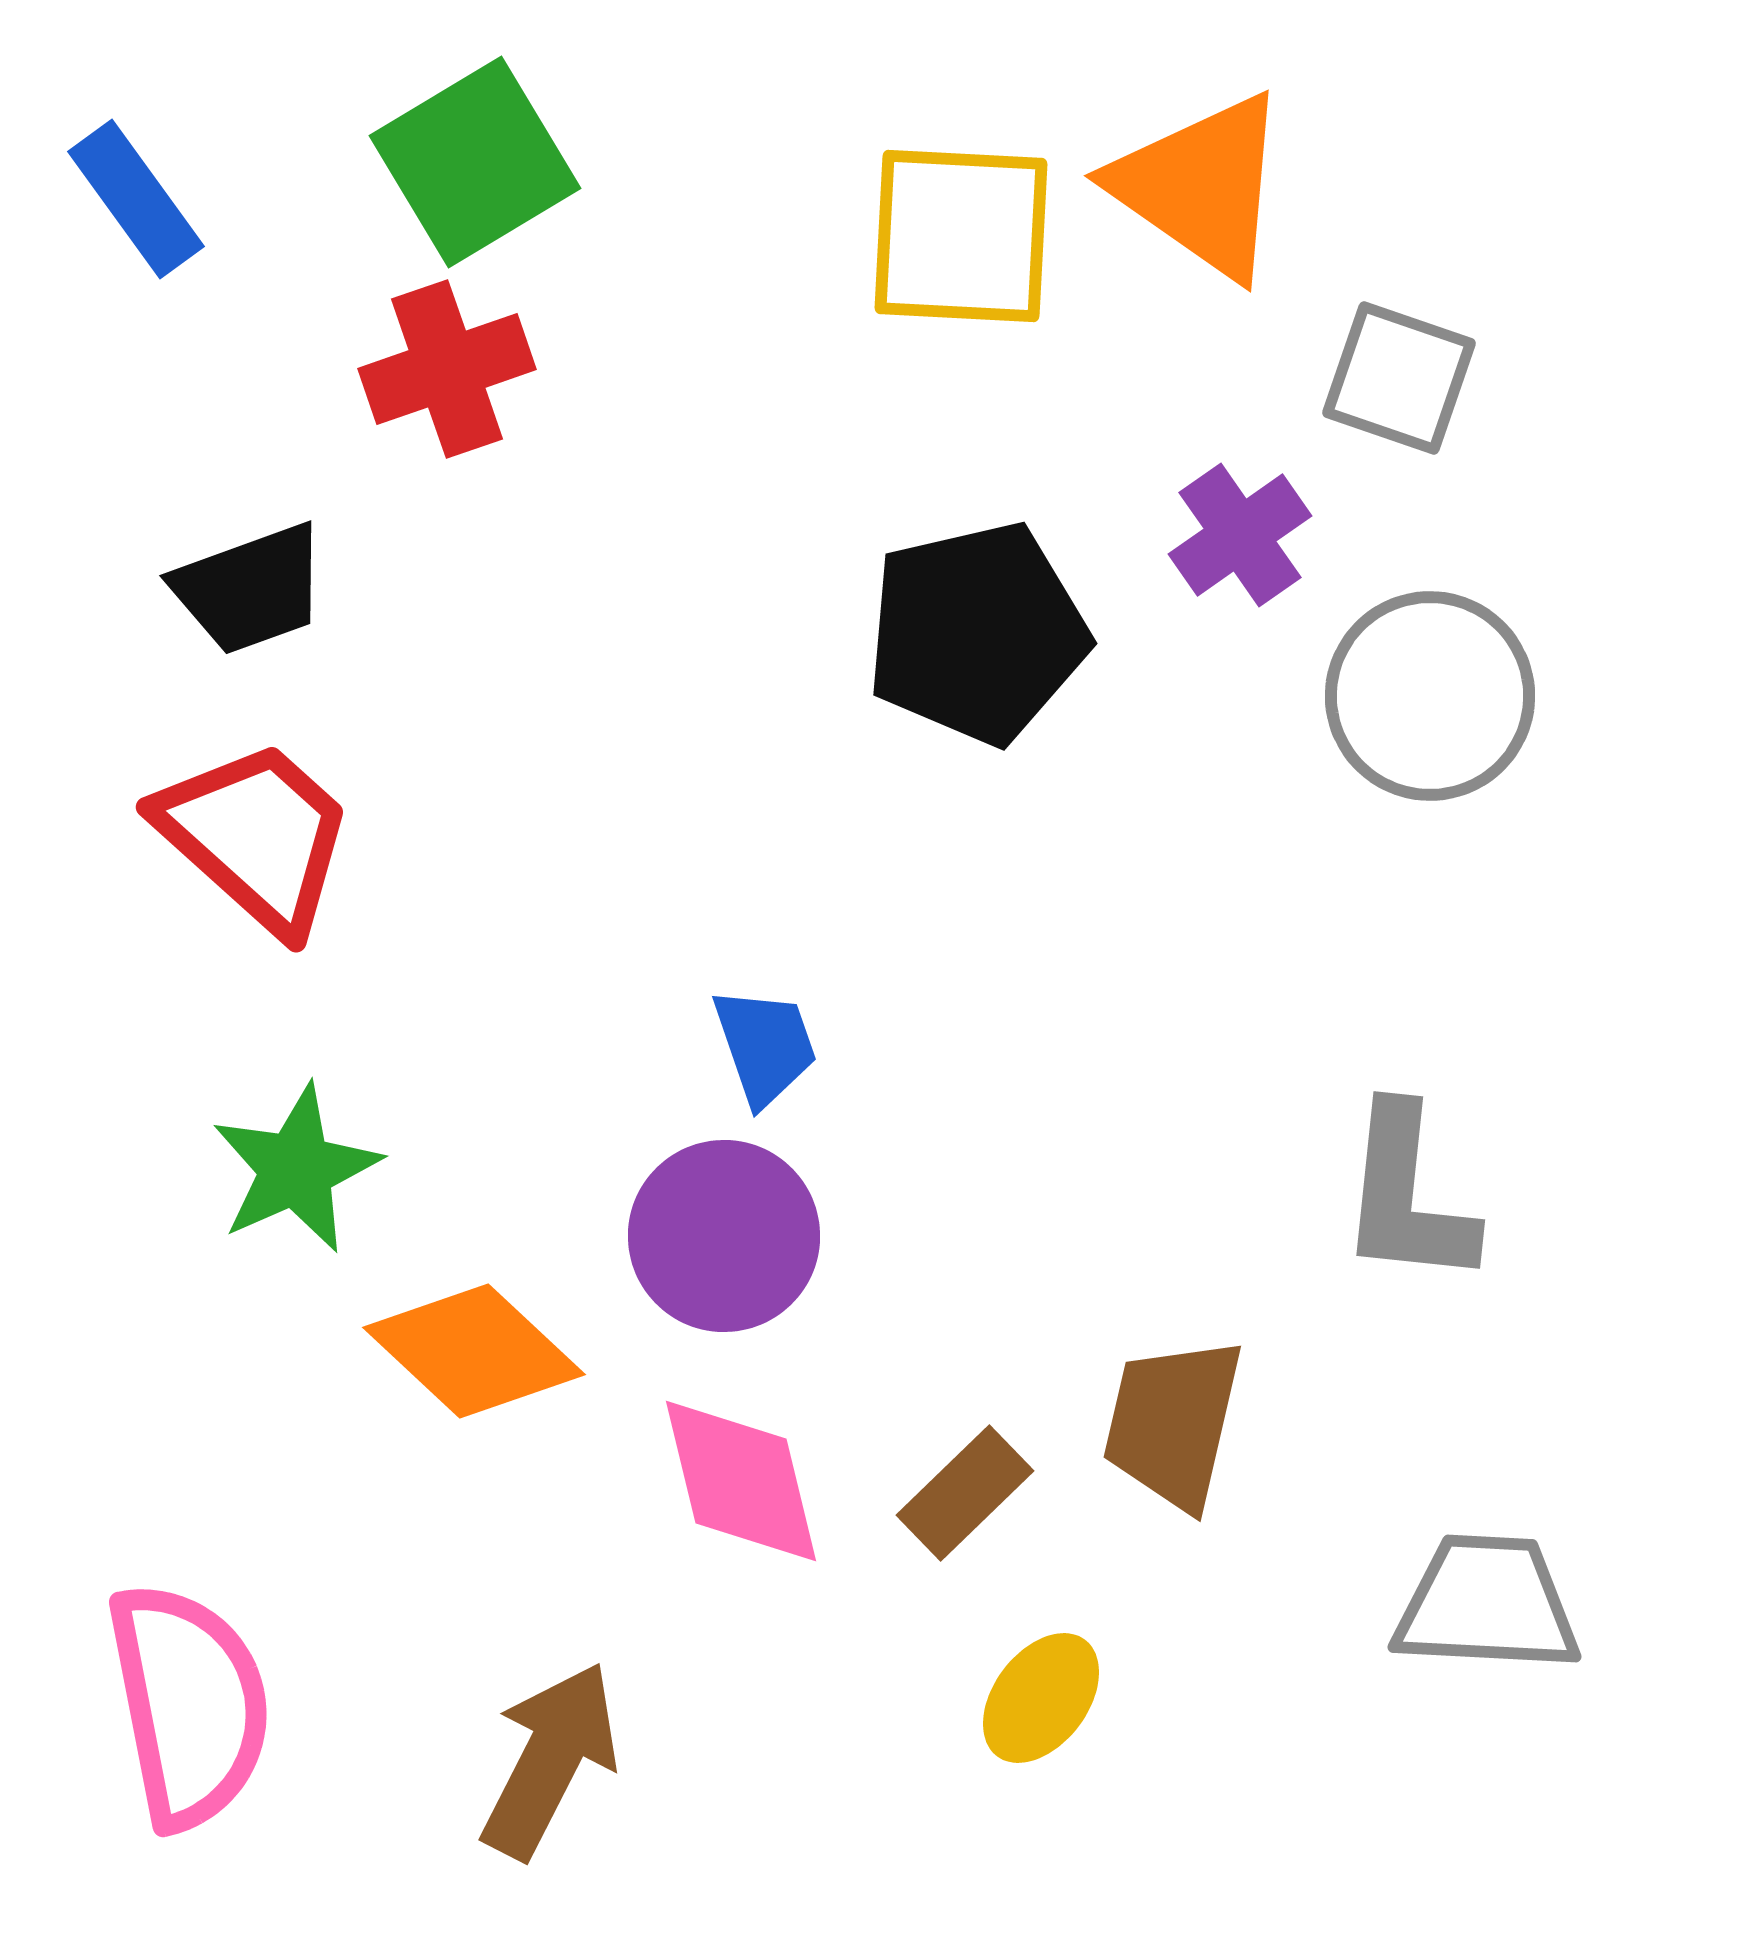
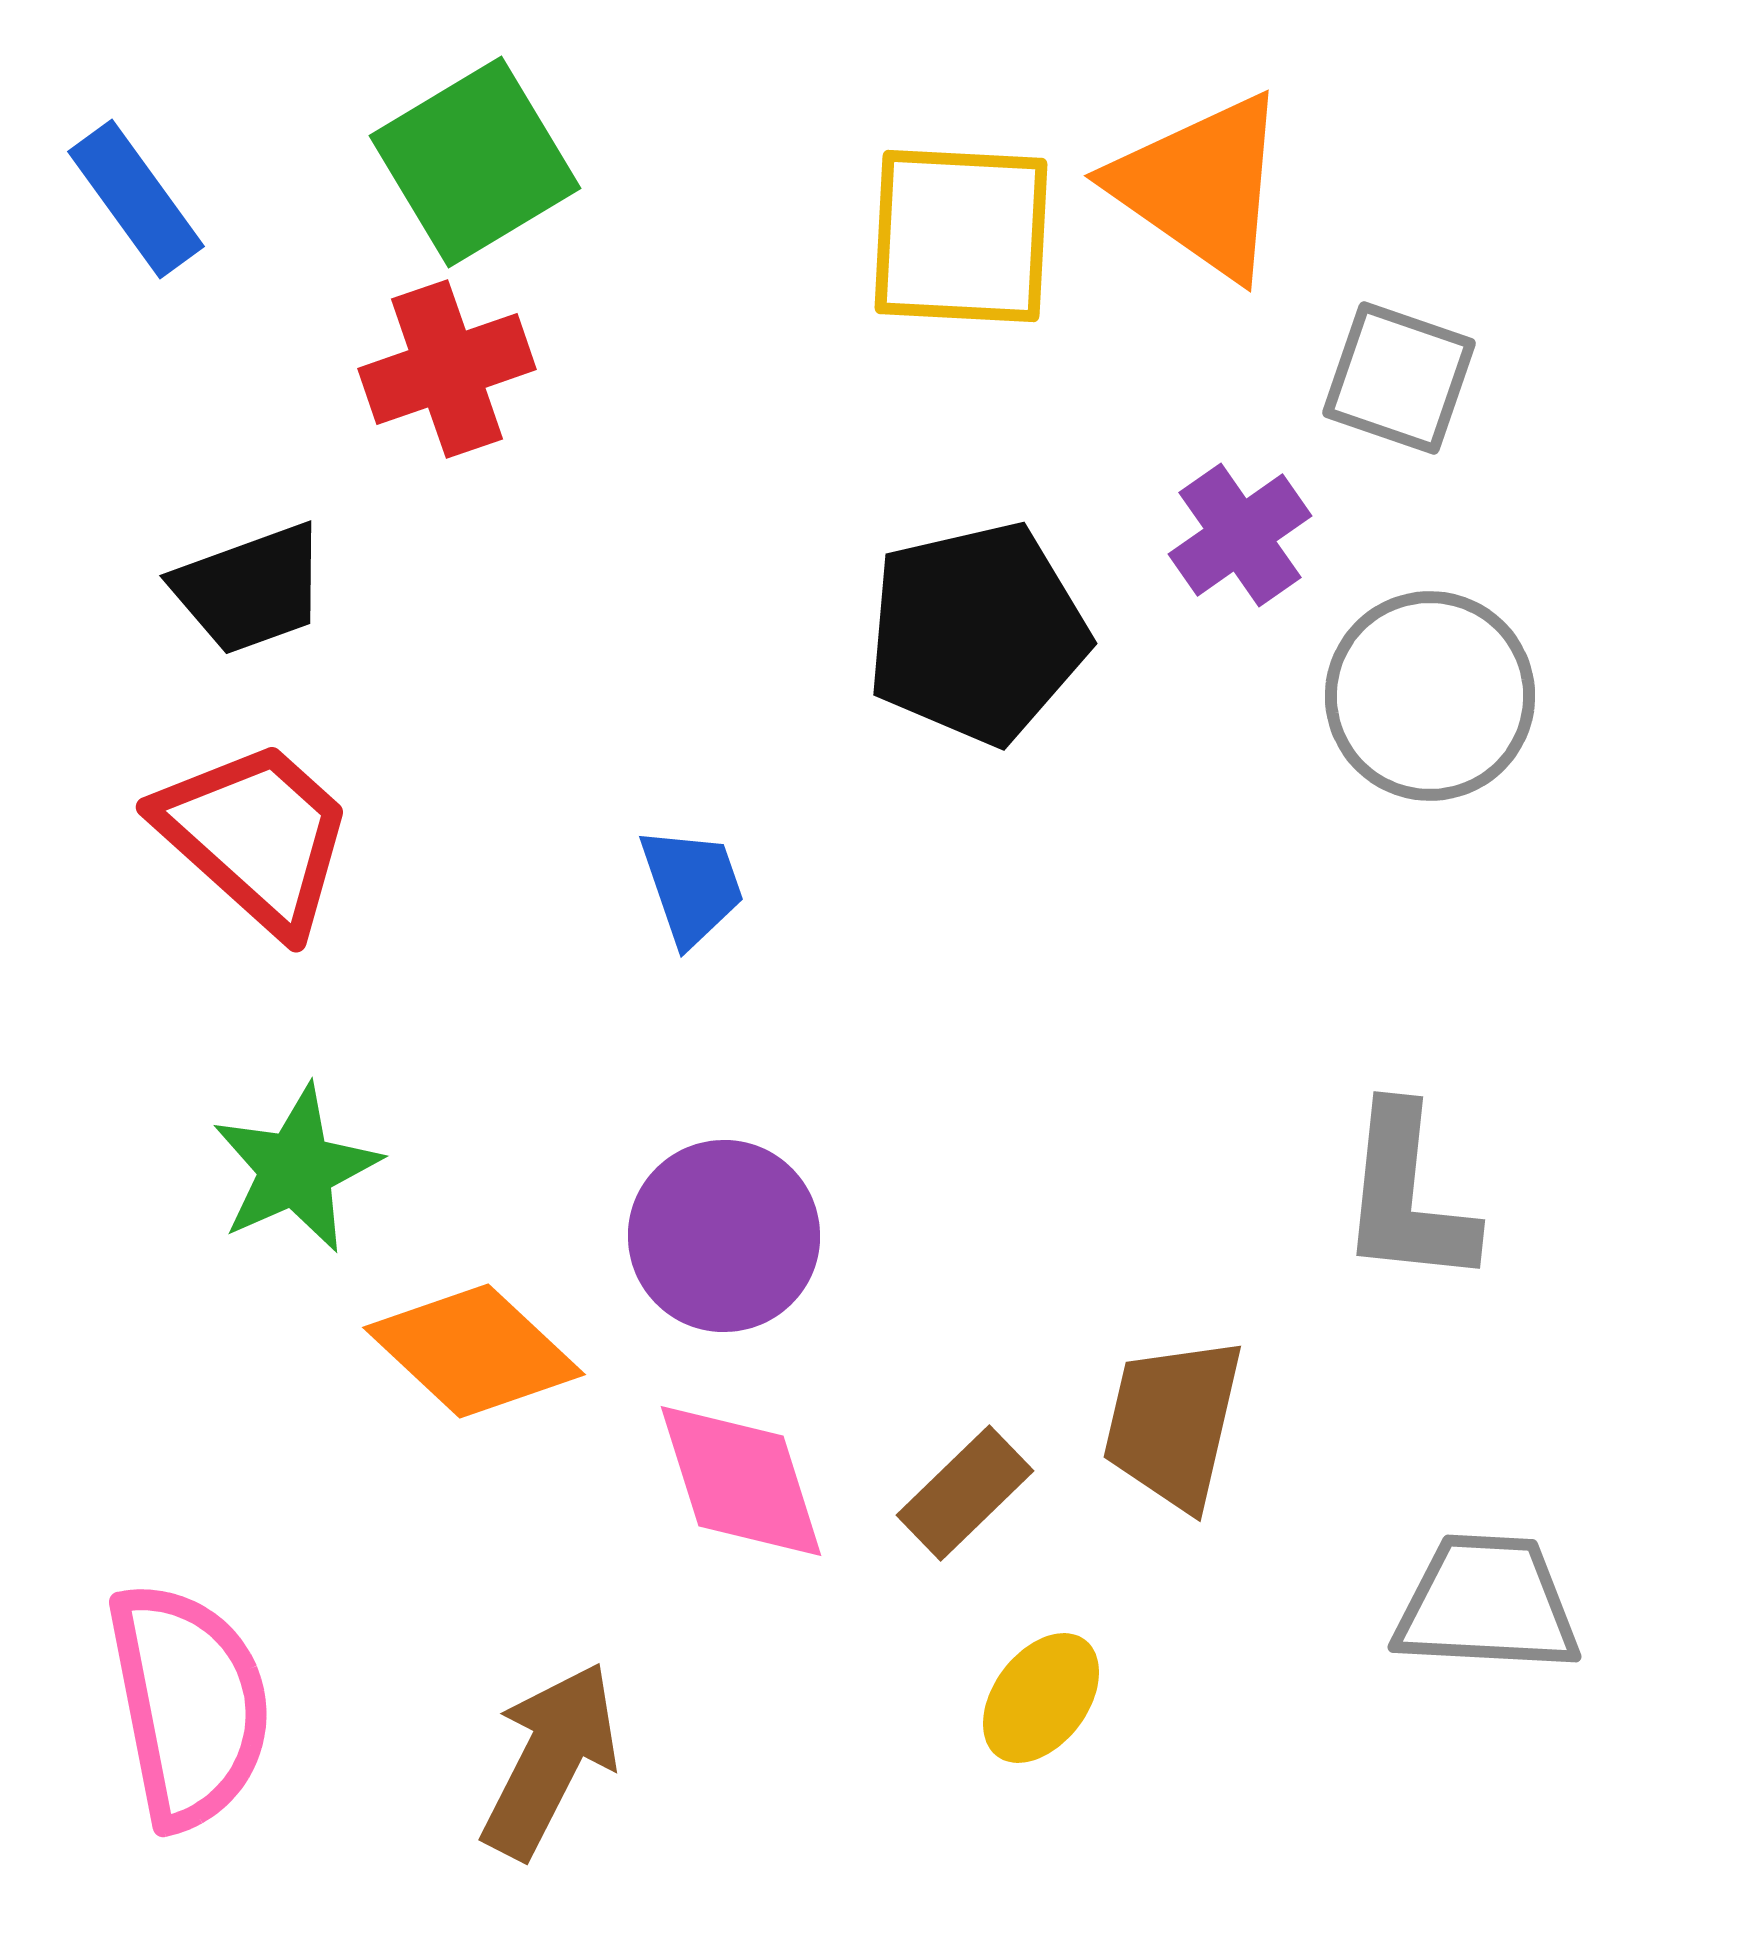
blue trapezoid: moved 73 px left, 160 px up
pink diamond: rotated 4 degrees counterclockwise
